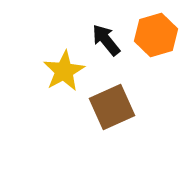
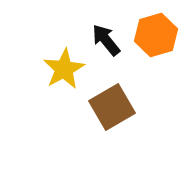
yellow star: moved 2 px up
brown square: rotated 6 degrees counterclockwise
